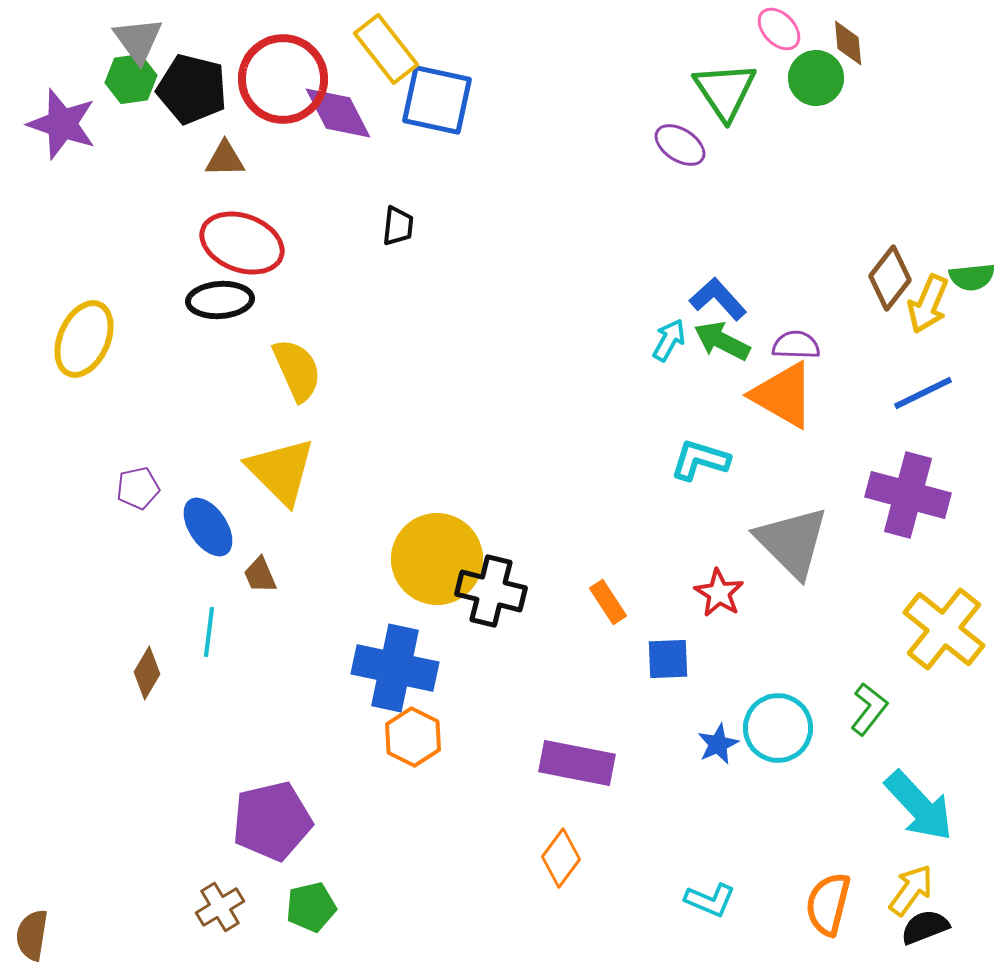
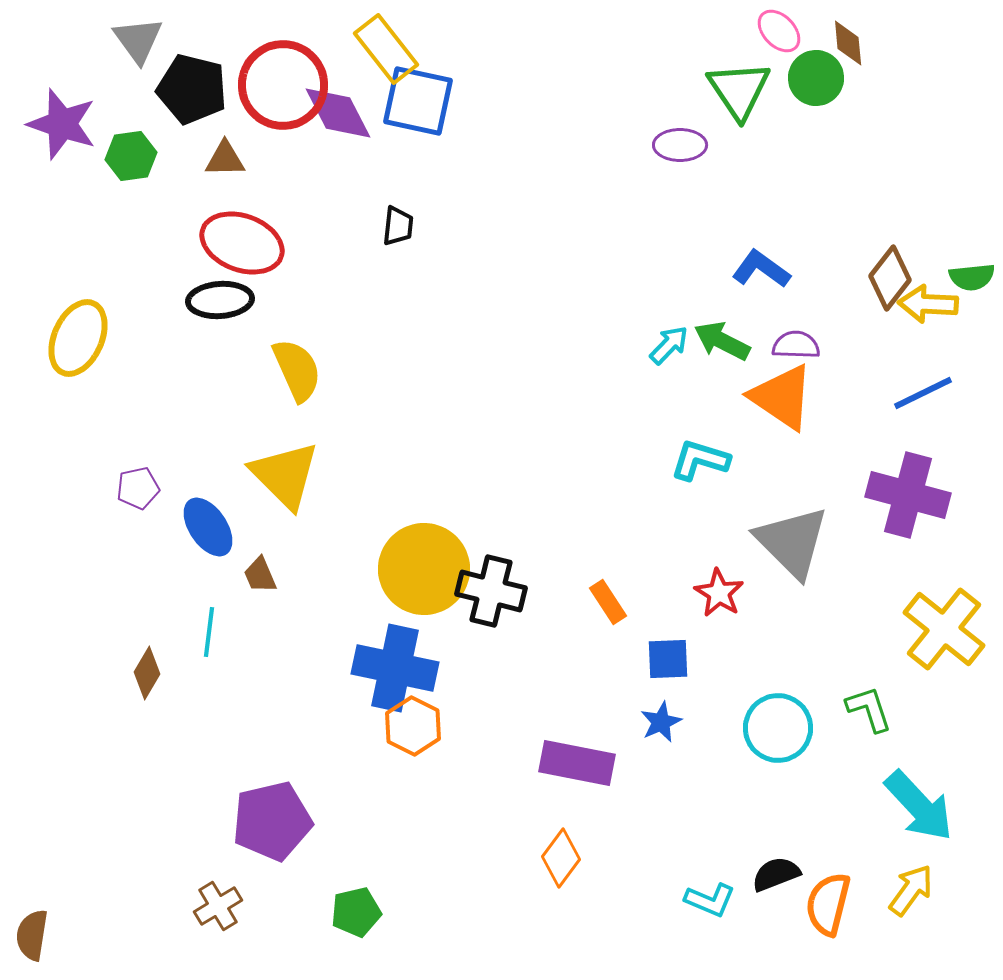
pink ellipse at (779, 29): moved 2 px down
green hexagon at (131, 79): moved 77 px down
red circle at (283, 79): moved 6 px down
green triangle at (725, 91): moved 14 px right, 1 px up
blue square at (437, 100): moved 19 px left, 1 px down
purple ellipse at (680, 145): rotated 33 degrees counterclockwise
blue L-shape at (718, 299): moved 43 px right, 30 px up; rotated 12 degrees counterclockwise
yellow arrow at (928, 304): rotated 70 degrees clockwise
yellow ellipse at (84, 339): moved 6 px left, 1 px up
cyan arrow at (669, 340): moved 5 px down; rotated 15 degrees clockwise
orange triangle at (783, 395): moved 1 px left, 2 px down; rotated 4 degrees clockwise
yellow triangle at (281, 471): moved 4 px right, 4 px down
yellow circle at (437, 559): moved 13 px left, 10 px down
green L-shape at (869, 709): rotated 56 degrees counterclockwise
orange hexagon at (413, 737): moved 11 px up
blue star at (718, 744): moved 57 px left, 22 px up
brown cross at (220, 907): moved 2 px left, 1 px up
green pentagon at (311, 907): moved 45 px right, 5 px down
black semicircle at (925, 927): moved 149 px left, 53 px up
